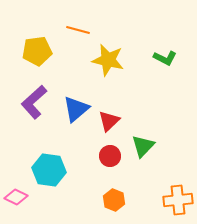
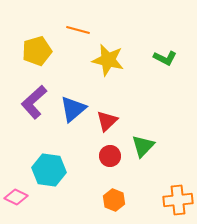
yellow pentagon: rotated 8 degrees counterclockwise
blue triangle: moved 3 px left
red triangle: moved 2 px left
